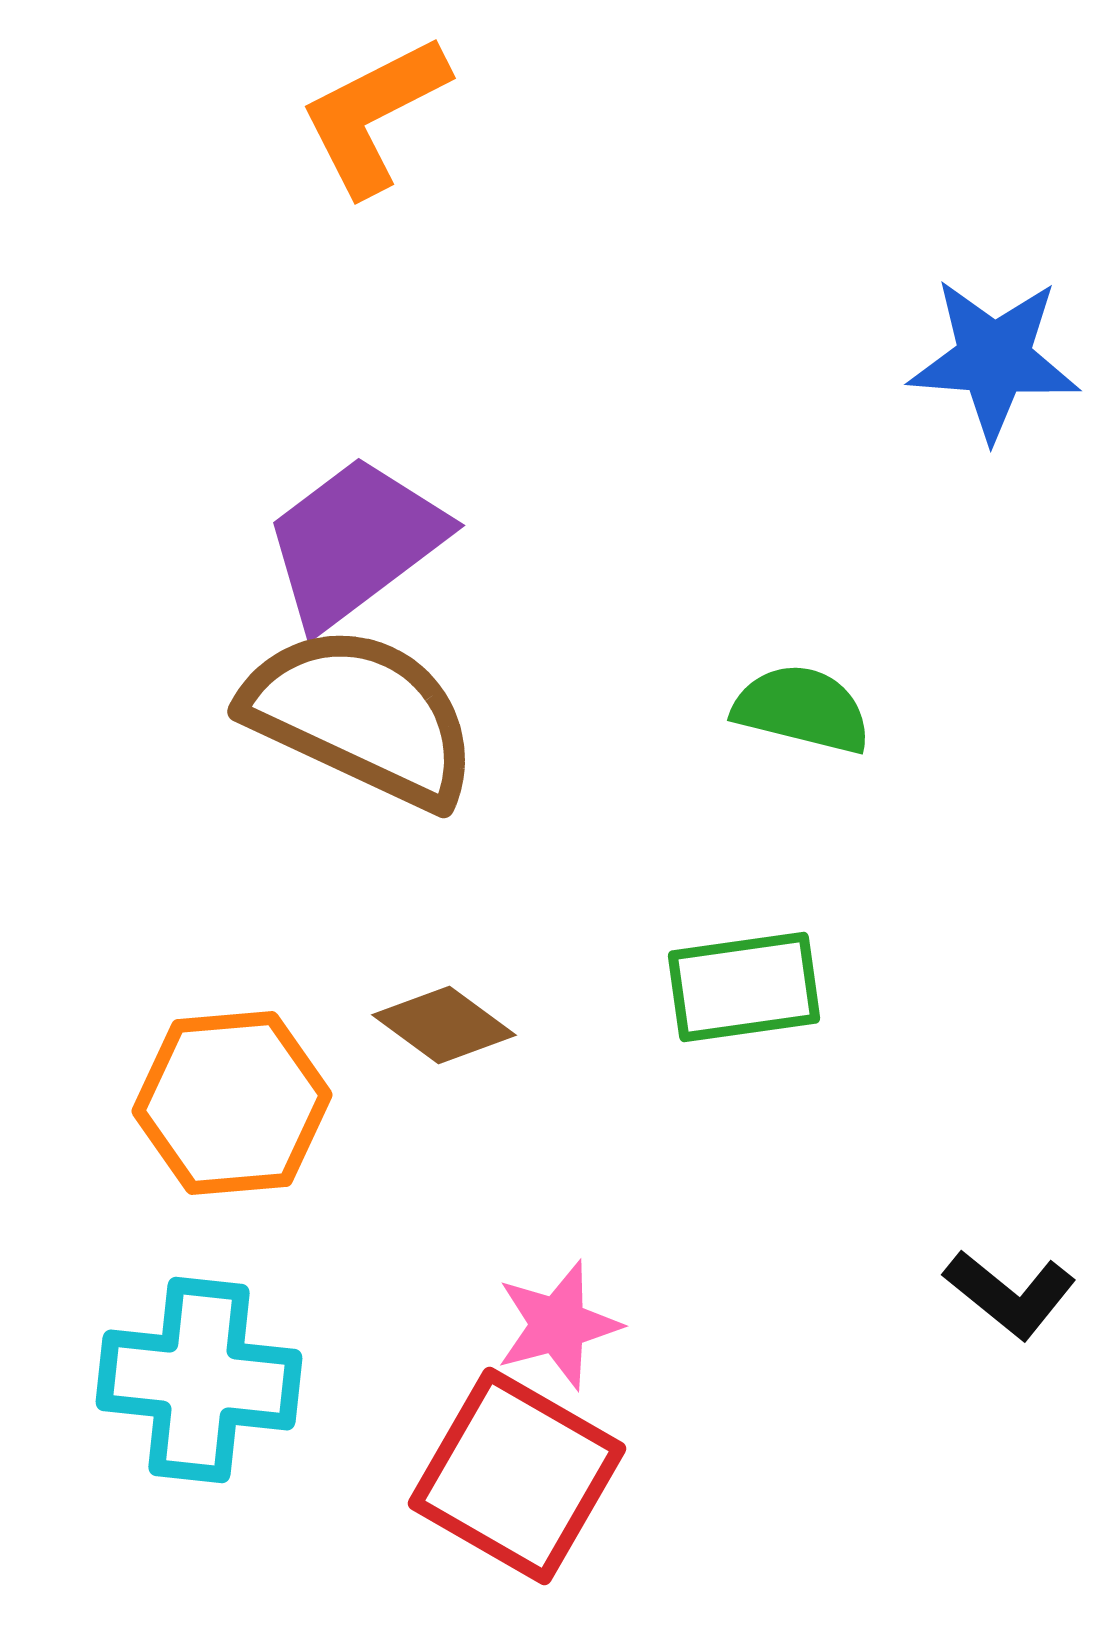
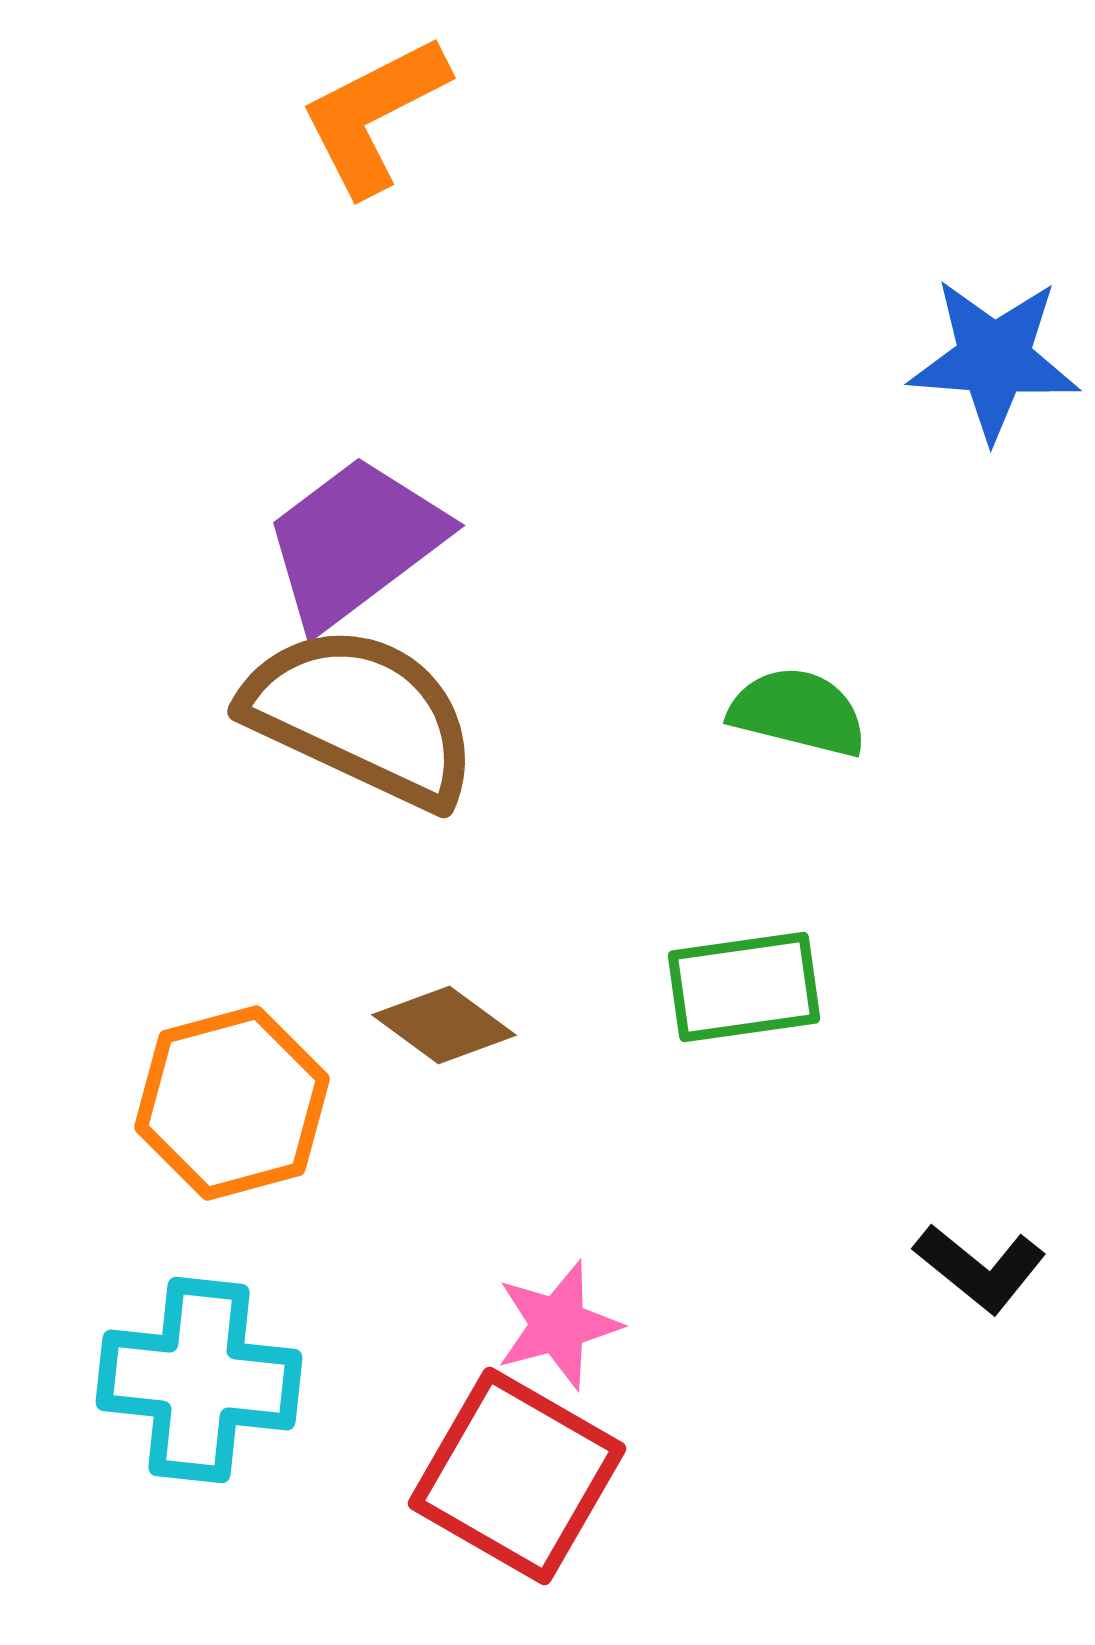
green semicircle: moved 4 px left, 3 px down
orange hexagon: rotated 10 degrees counterclockwise
black L-shape: moved 30 px left, 26 px up
